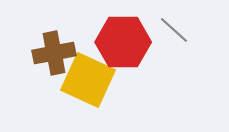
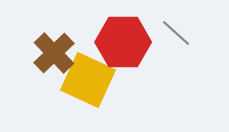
gray line: moved 2 px right, 3 px down
brown cross: rotated 33 degrees counterclockwise
